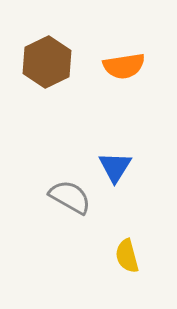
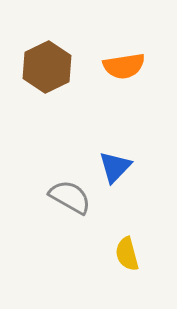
brown hexagon: moved 5 px down
blue triangle: rotated 12 degrees clockwise
yellow semicircle: moved 2 px up
